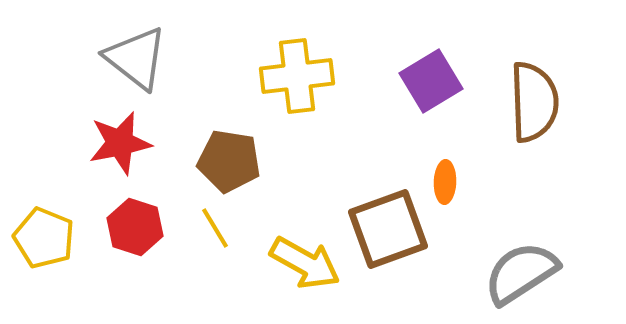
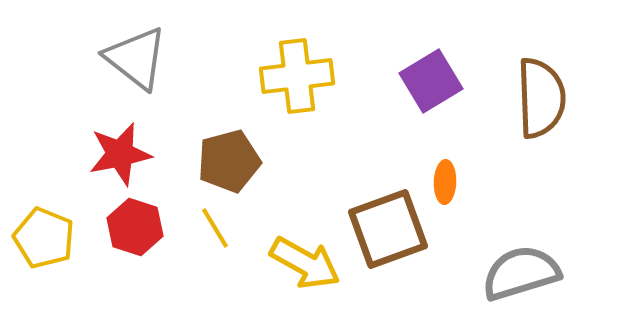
brown semicircle: moved 7 px right, 4 px up
red star: moved 11 px down
brown pentagon: rotated 24 degrees counterclockwise
gray semicircle: rotated 16 degrees clockwise
